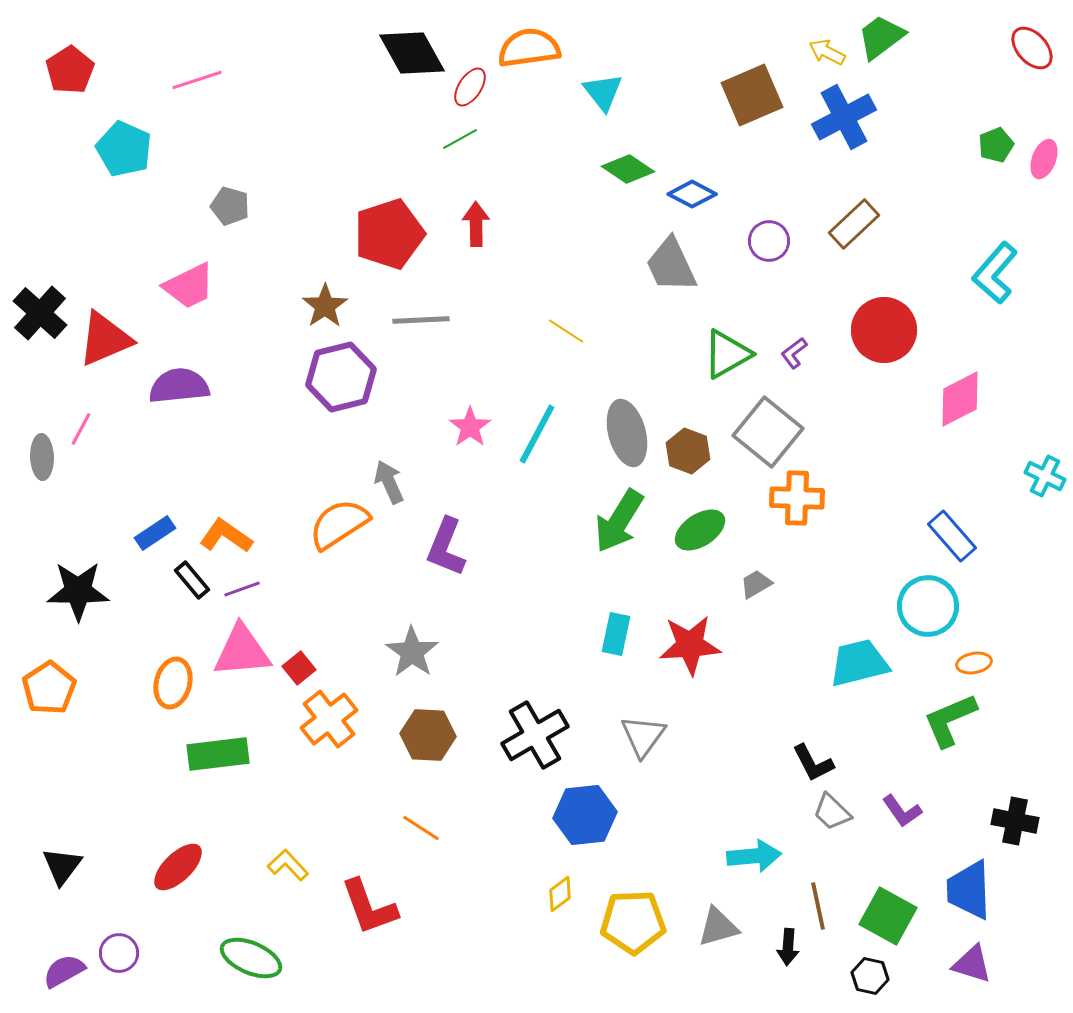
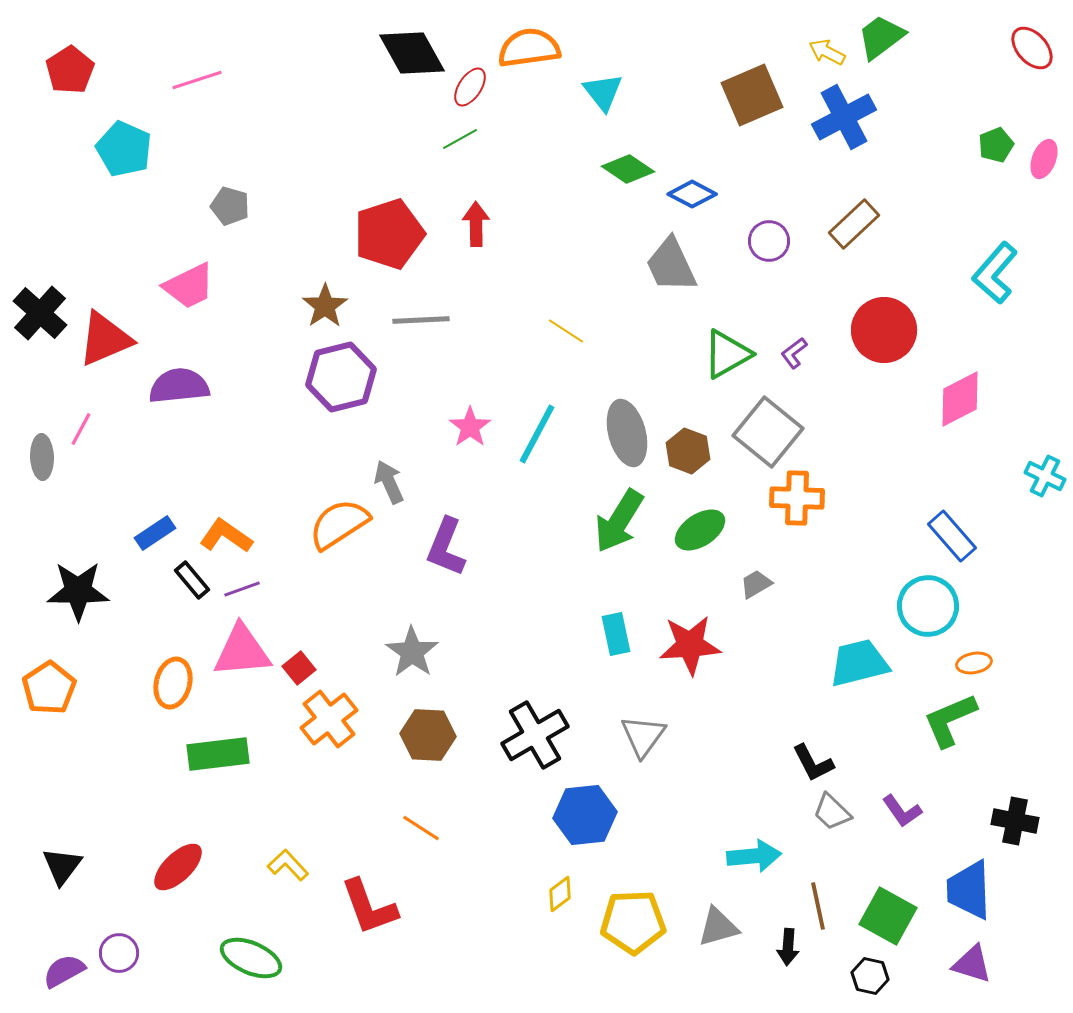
cyan rectangle at (616, 634): rotated 24 degrees counterclockwise
